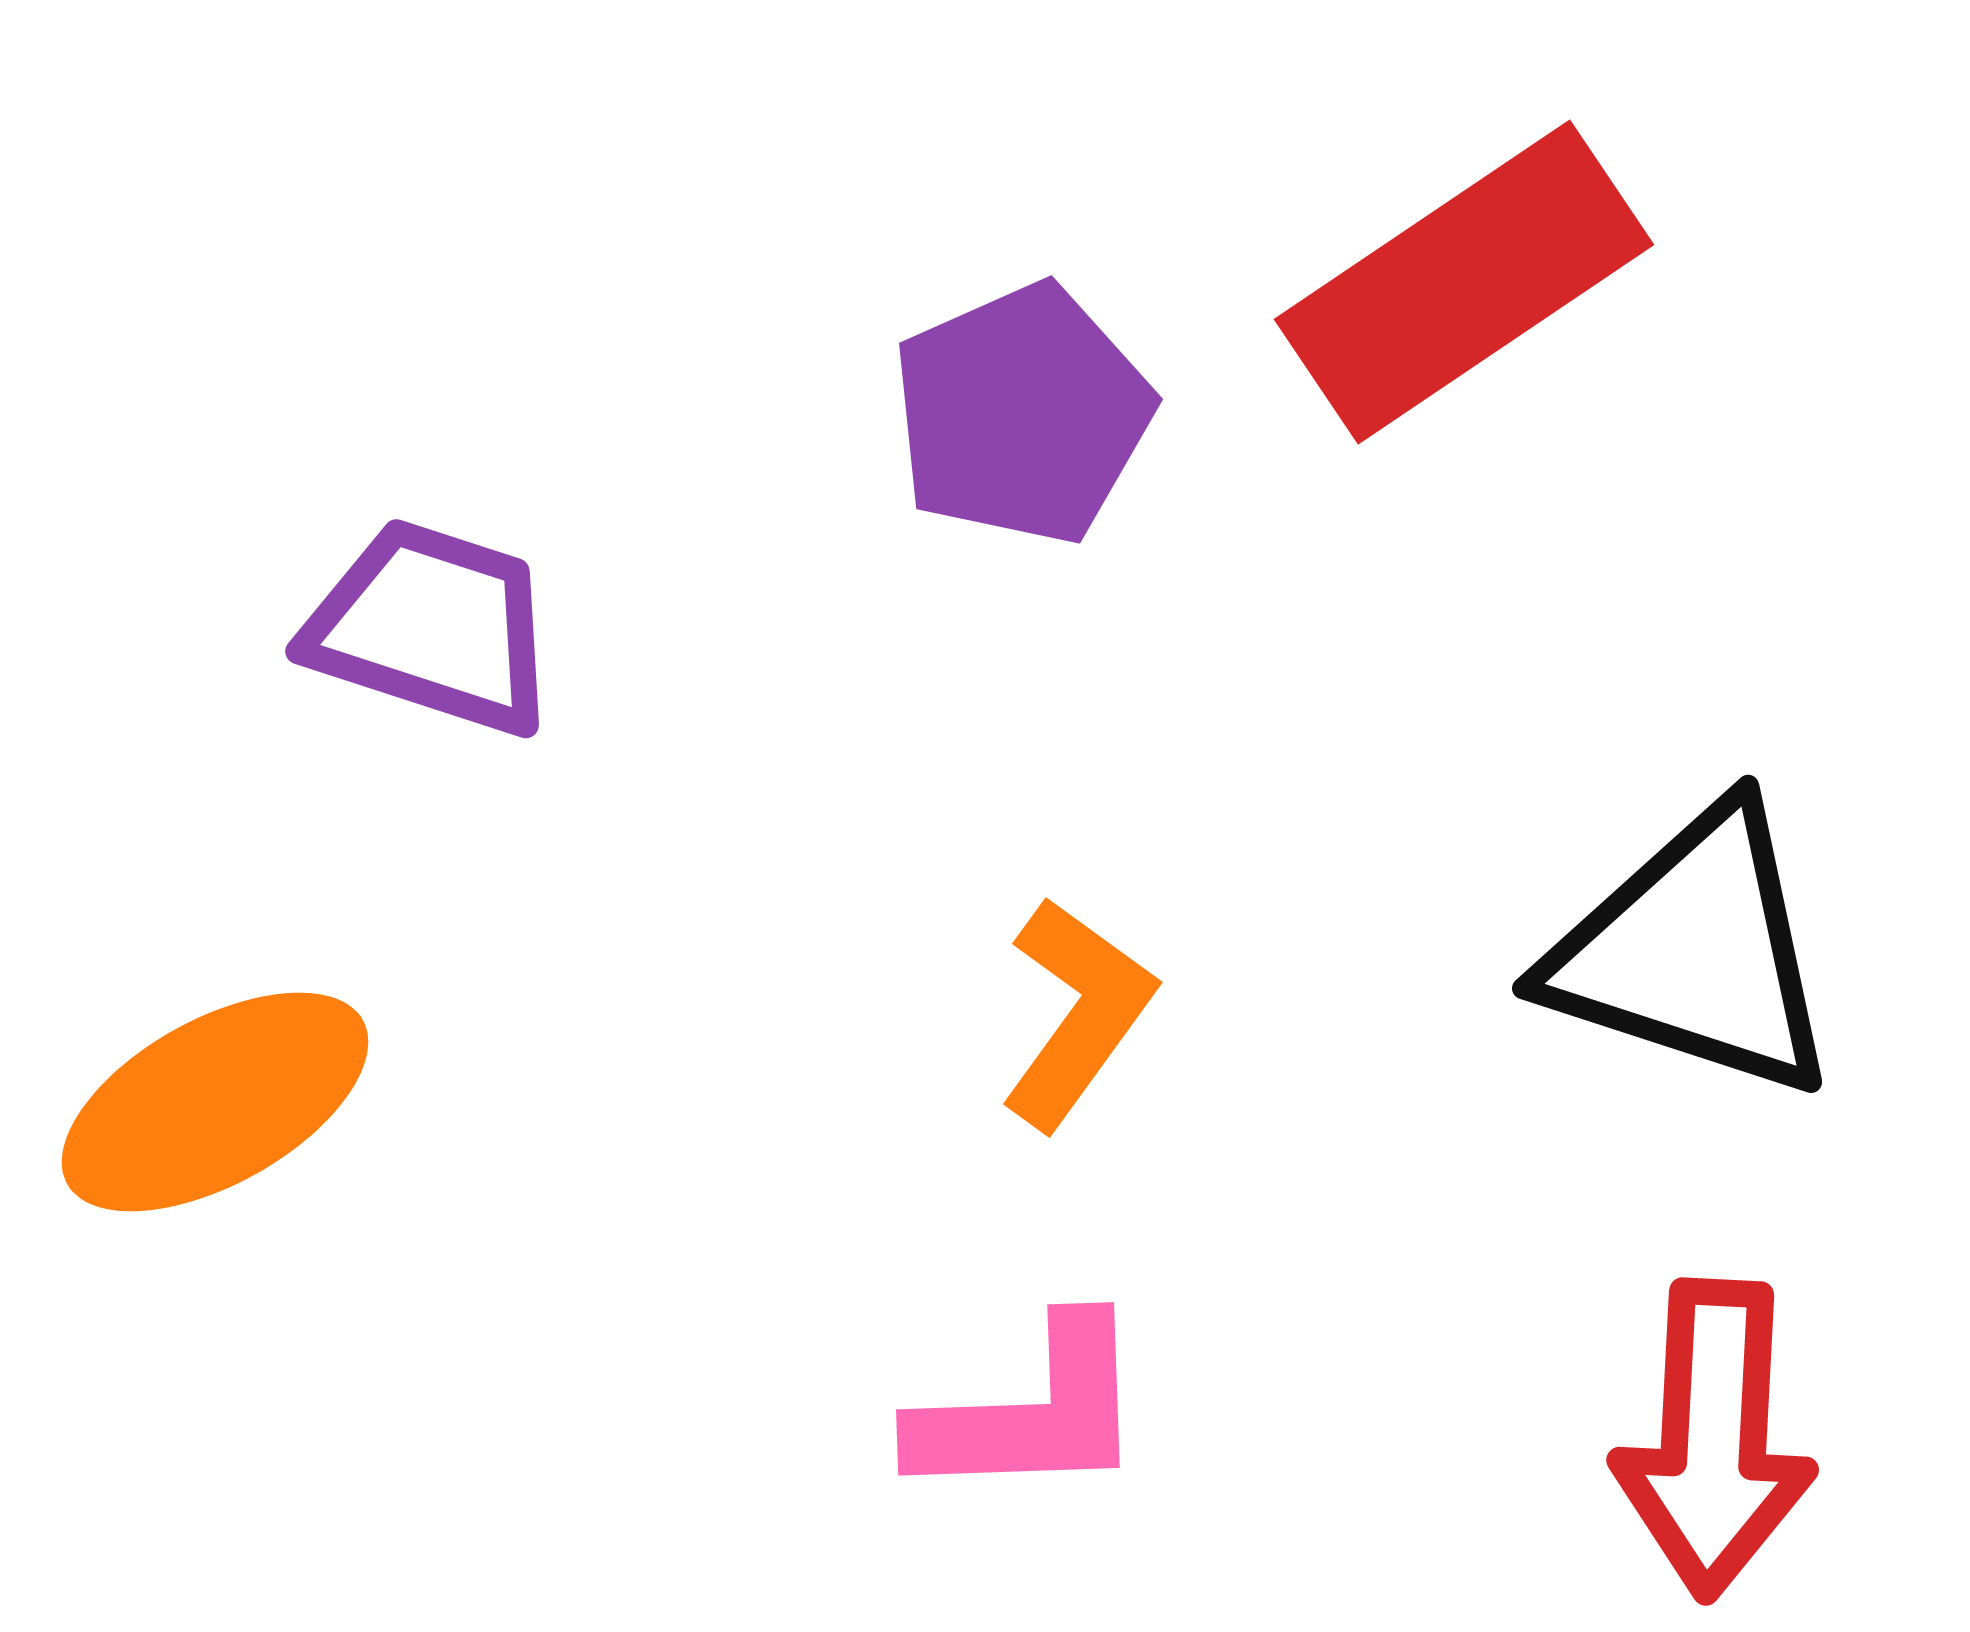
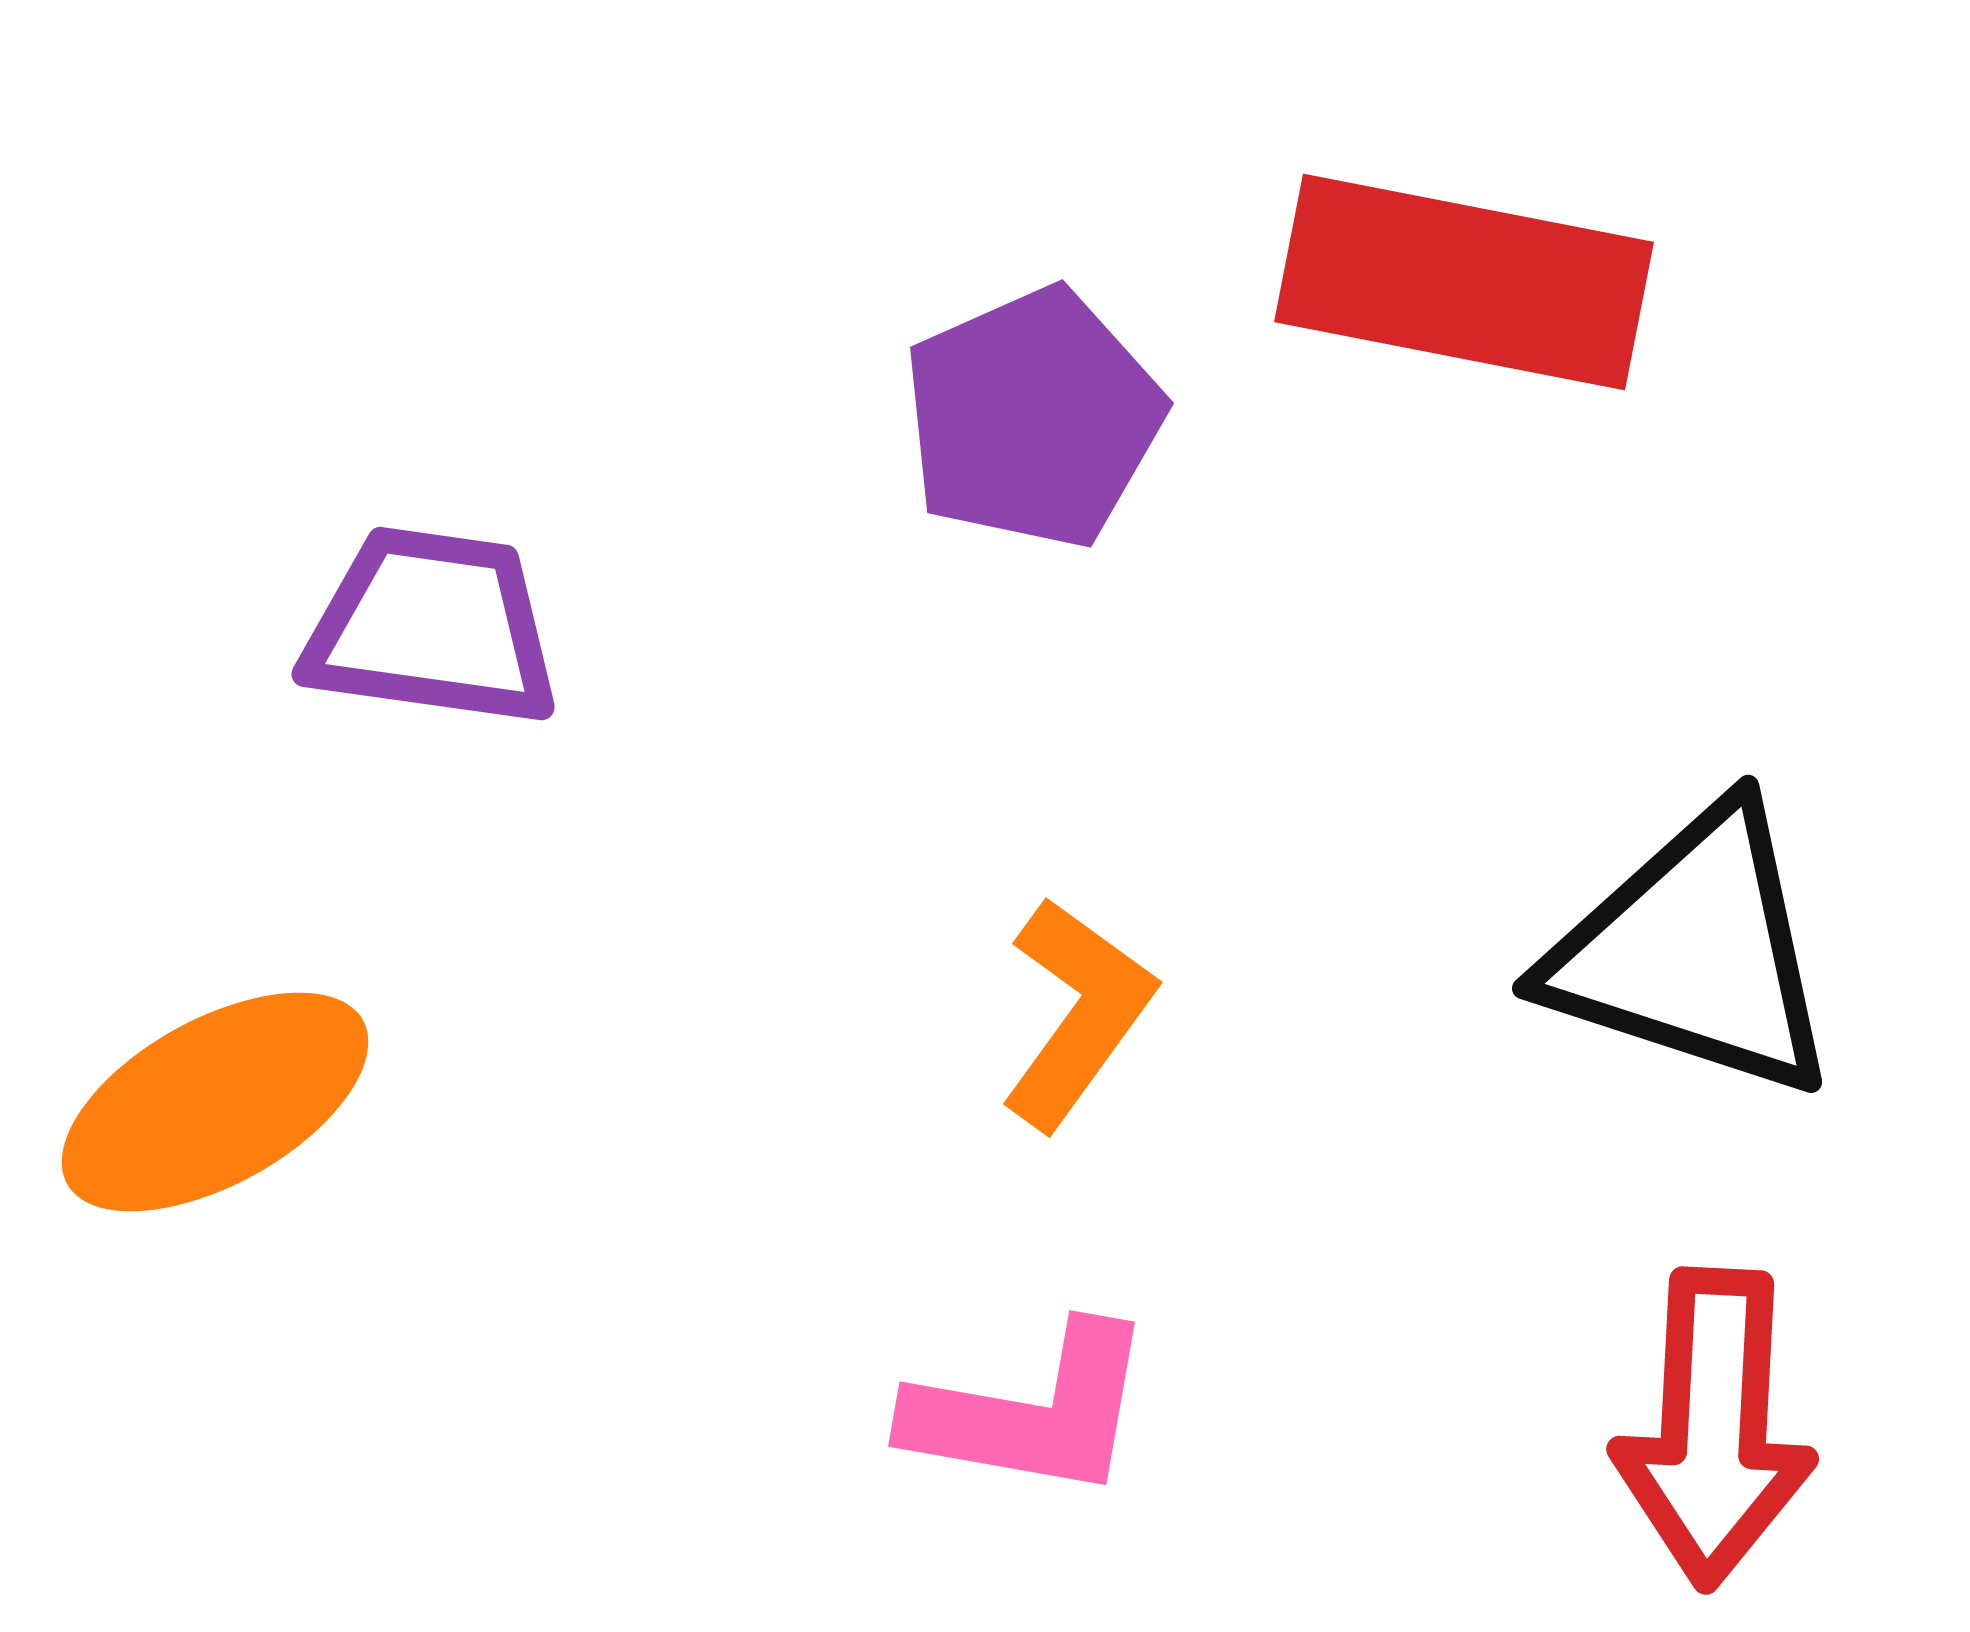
red rectangle: rotated 45 degrees clockwise
purple pentagon: moved 11 px right, 4 px down
purple trapezoid: rotated 10 degrees counterclockwise
pink L-shape: rotated 12 degrees clockwise
red arrow: moved 11 px up
